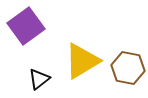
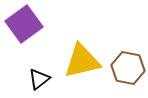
purple square: moved 2 px left, 2 px up
yellow triangle: rotated 18 degrees clockwise
